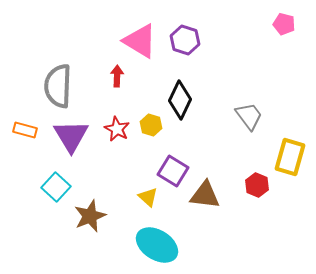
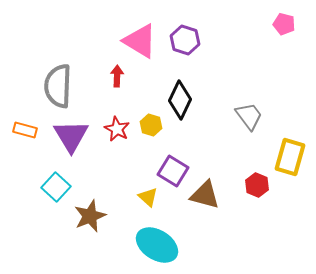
brown triangle: rotated 8 degrees clockwise
